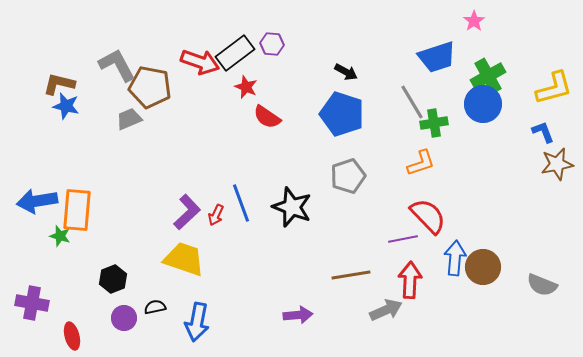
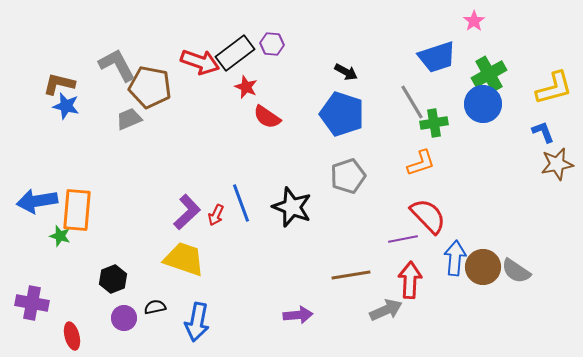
green cross at (488, 76): moved 1 px right, 2 px up
gray semicircle at (542, 285): moved 26 px left, 14 px up; rotated 12 degrees clockwise
